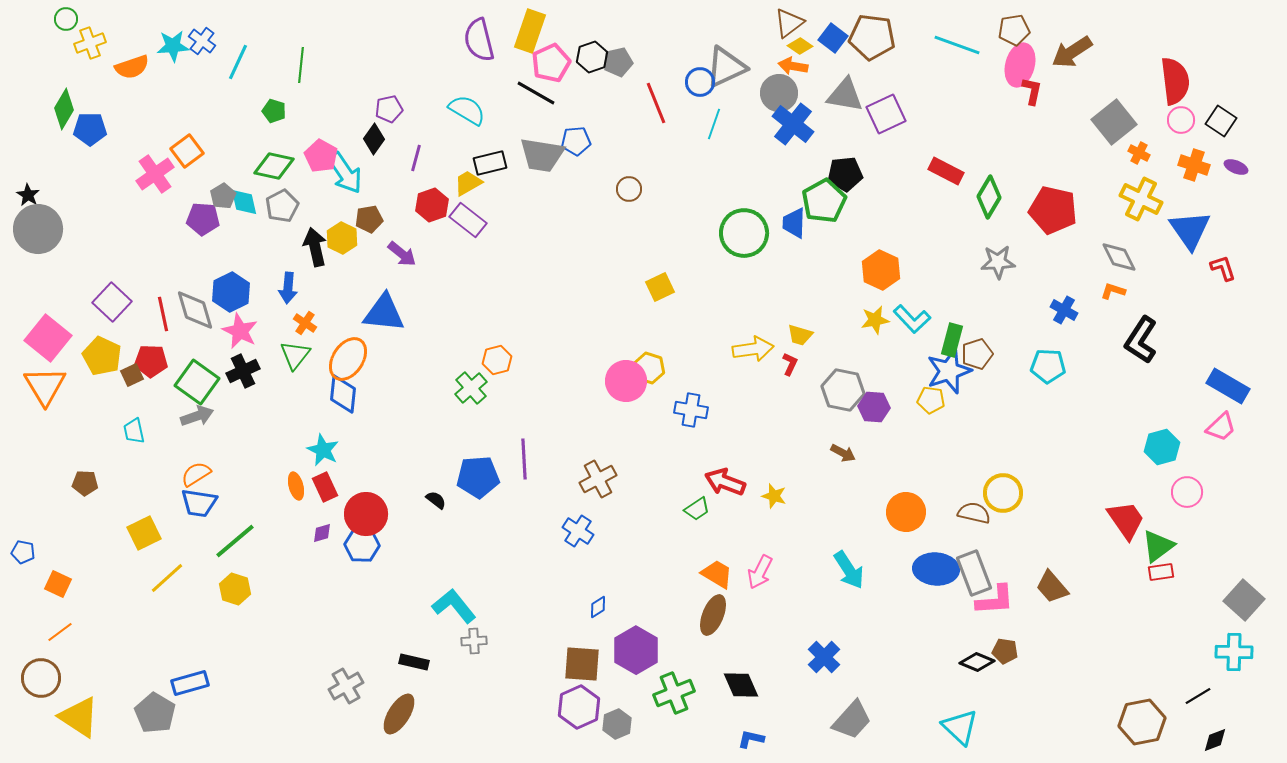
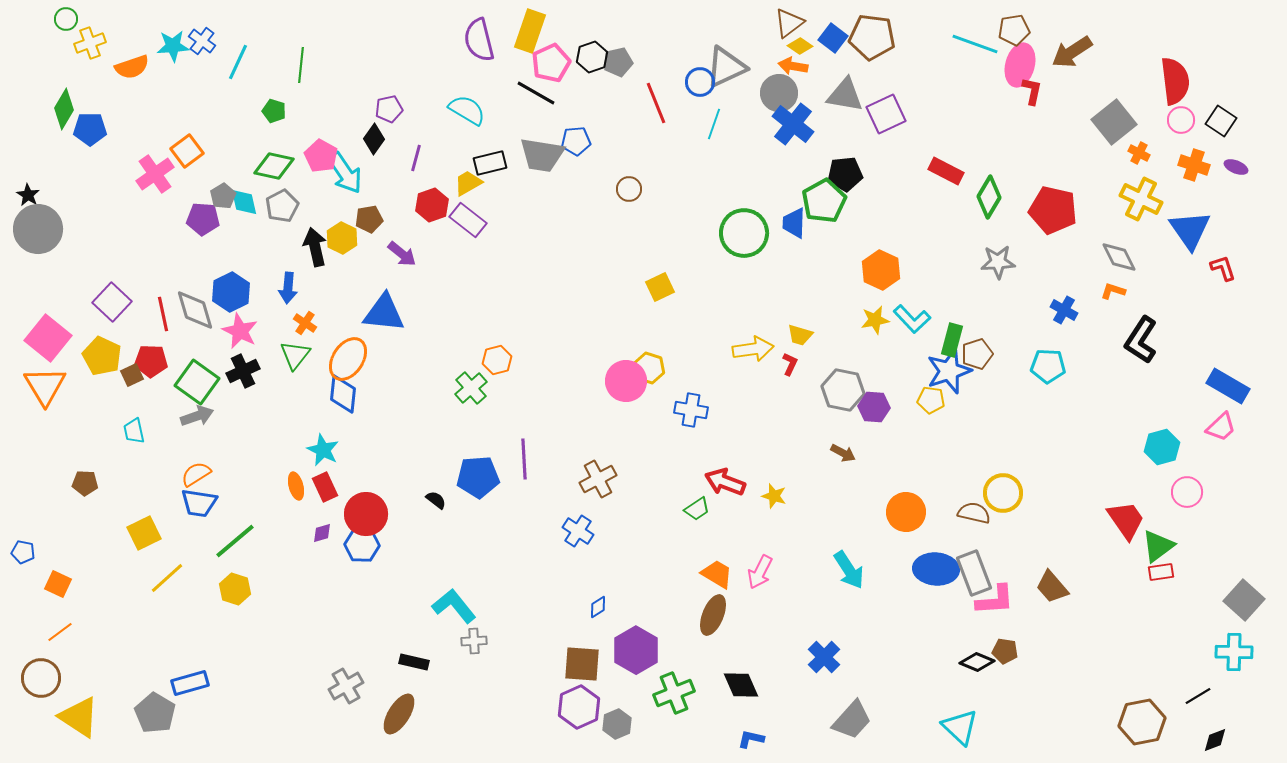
cyan line at (957, 45): moved 18 px right, 1 px up
